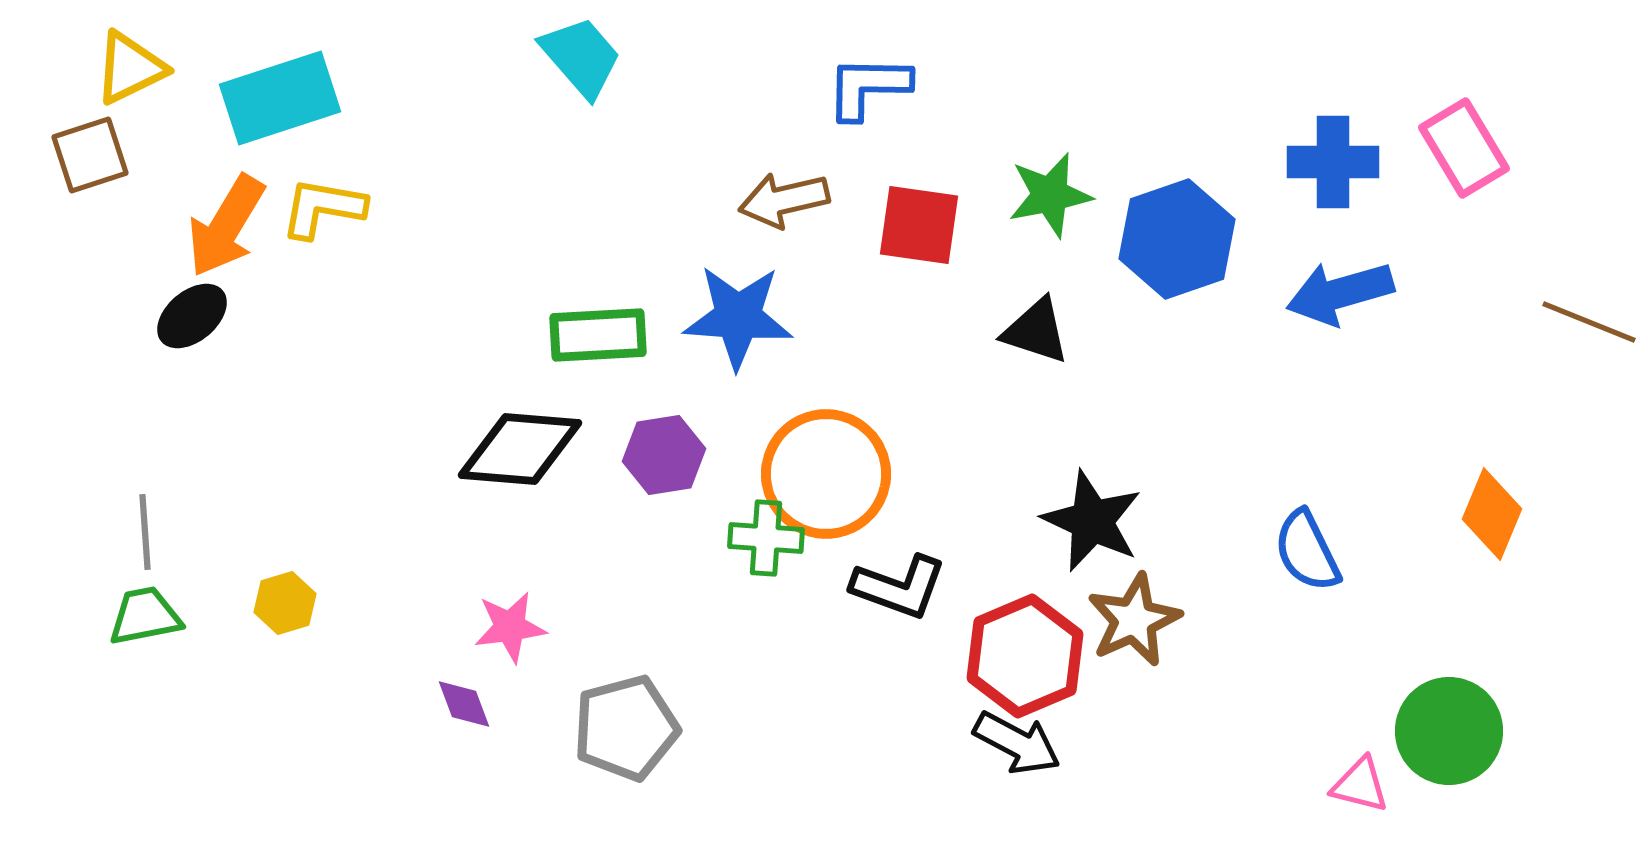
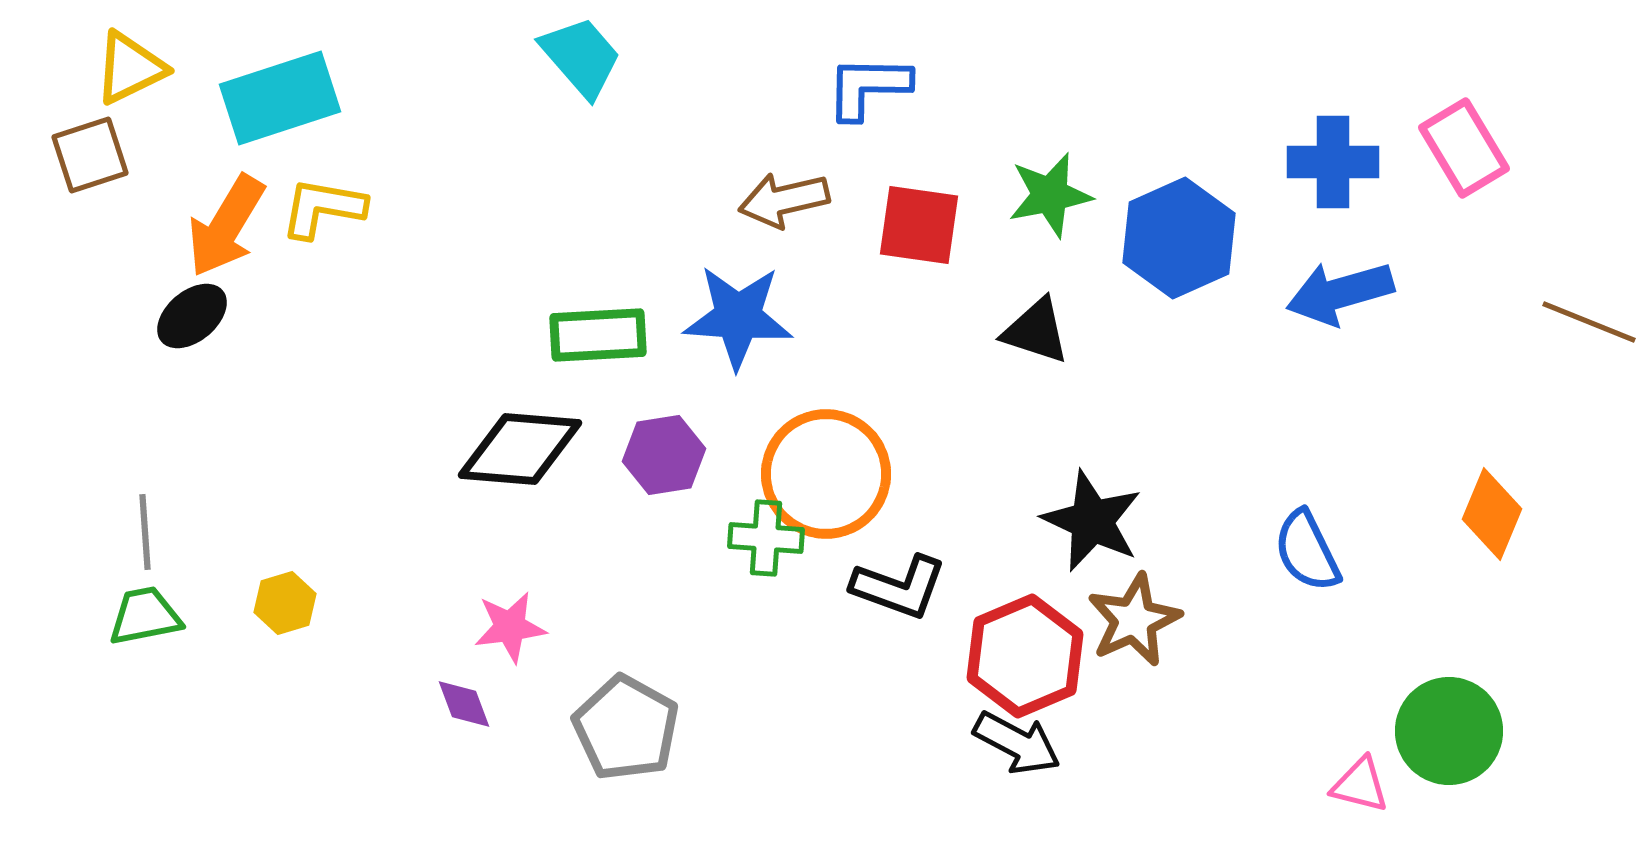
blue hexagon: moved 2 px right, 1 px up; rotated 5 degrees counterclockwise
gray pentagon: rotated 28 degrees counterclockwise
